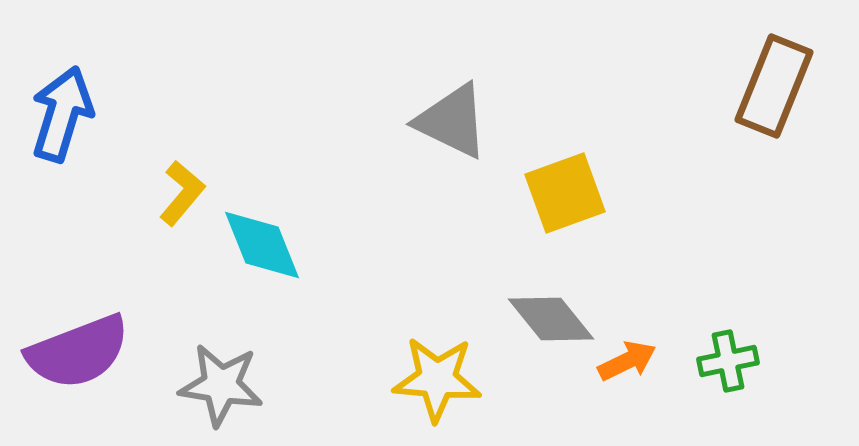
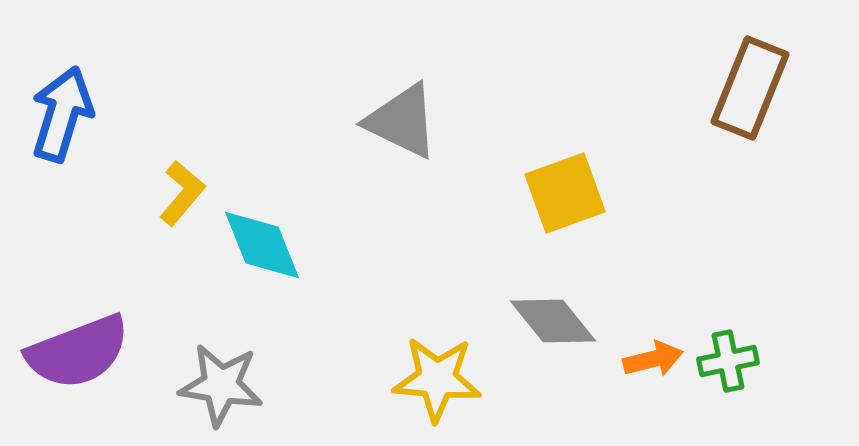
brown rectangle: moved 24 px left, 2 px down
gray triangle: moved 50 px left
gray diamond: moved 2 px right, 2 px down
orange arrow: moved 26 px right, 2 px up; rotated 12 degrees clockwise
